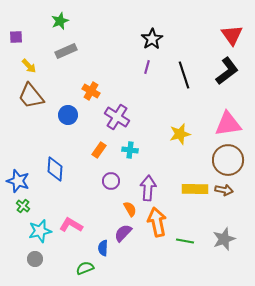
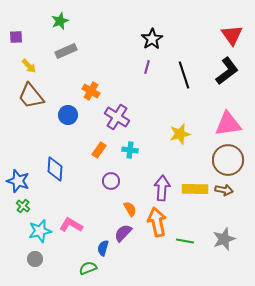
purple arrow: moved 14 px right
blue semicircle: rotated 14 degrees clockwise
green semicircle: moved 3 px right
